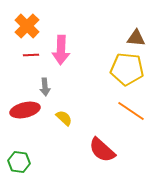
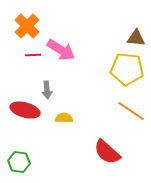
pink arrow: rotated 60 degrees counterclockwise
red line: moved 2 px right
gray arrow: moved 2 px right, 3 px down
red ellipse: rotated 28 degrees clockwise
yellow semicircle: rotated 42 degrees counterclockwise
red semicircle: moved 5 px right, 2 px down
